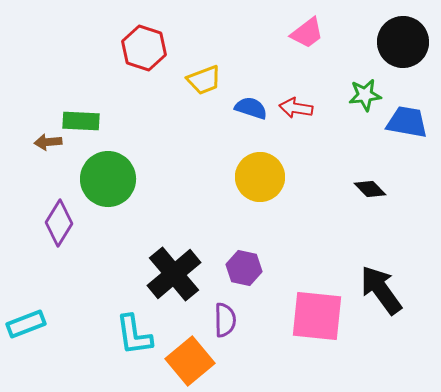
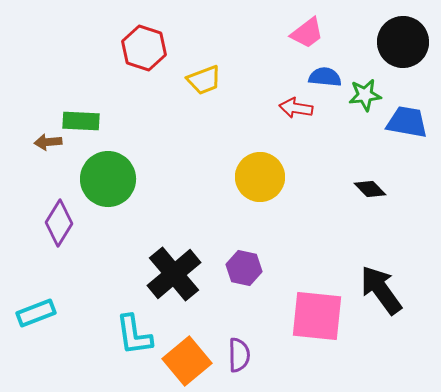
blue semicircle: moved 74 px right, 31 px up; rotated 12 degrees counterclockwise
purple semicircle: moved 14 px right, 35 px down
cyan rectangle: moved 10 px right, 11 px up
orange square: moved 3 px left
